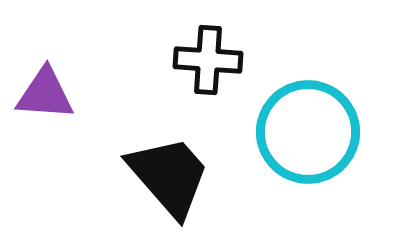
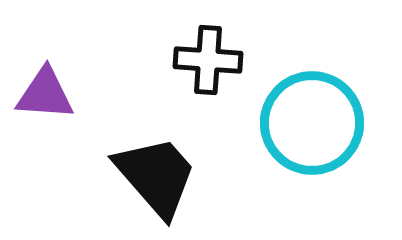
cyan circle: moved 4 px right, 9 px up
black trapezoid: moved 13 px left
